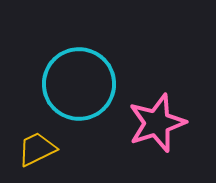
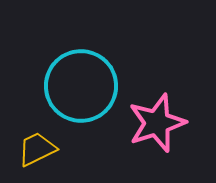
cyan circle: moved 2 px right, 2 px down
